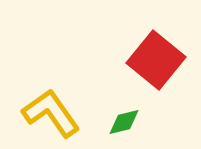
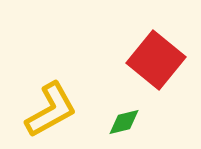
yellow L-shape: moved 3 px up; rotated 96 degrees clockwise
